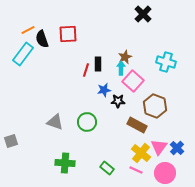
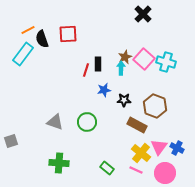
pink square: moved 11 px right, 22 px up
black star: moved 6 px right, 1 px up
blue cross: rotated 16 degrees counterclockwise
green cross: moved 6 px left
